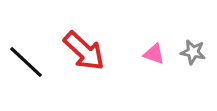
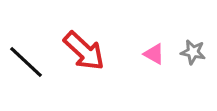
pink triangle: rotated 10 degrees clockwise
